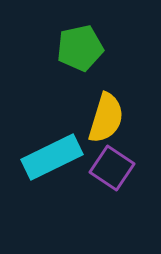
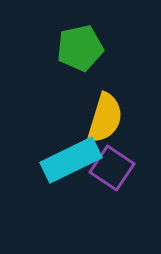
yellow semicircle: moved 1 px left
cyan rectangle: moved 19 px right, 3 px down
